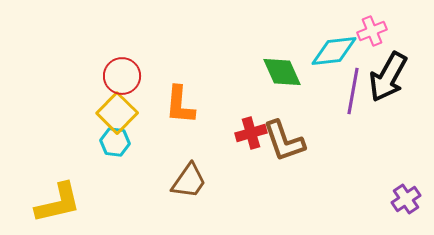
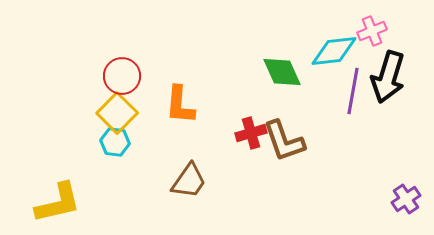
black arrow: rotated 12 degrees counterclockwise
